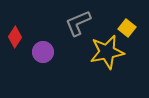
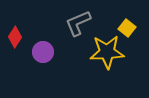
yellow star: rotated 8 degrees clockwise
